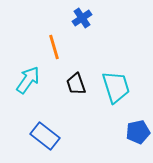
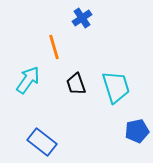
blue pentagon: moved 1 px left, 1 px up
blue rectangle: moved 3 px left, 6 px down
